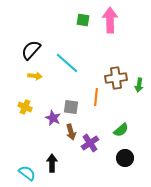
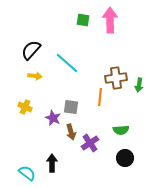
orange line: moved 4 px right
green semicircle: rotated 35 degrees clockwise
